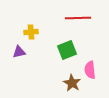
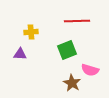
red line: moved 1 px left, 3 px down
purple triangle: moved 1 px right, 2 px down; rotated 16 degrees clockwise
pink semicircle: rotated 66 degrees counterclockwise
